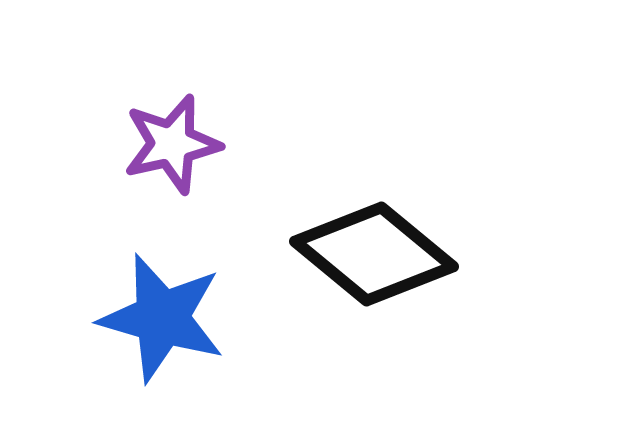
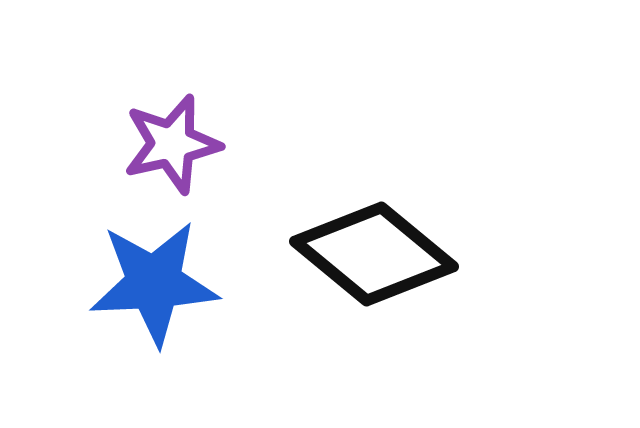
blue star: moved 8 px left, 35 px up; rotated 19 degrees counterclockwise
